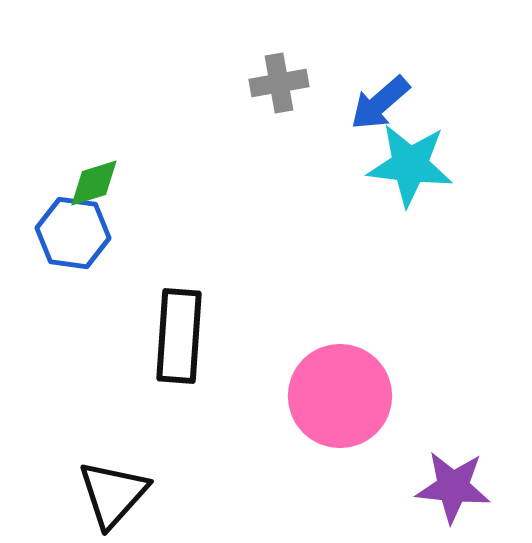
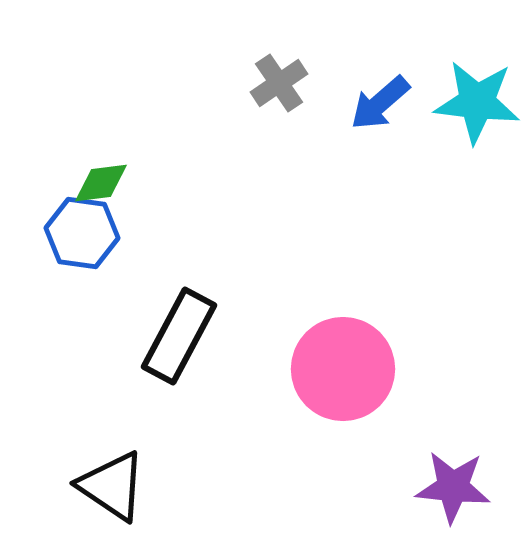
gray cross: rotated 24 degrees counterclockwise
cyan star: moved 67 px right, 63 px up
green diamond: moved 7 px right; rotated 10 degrees clockwise
blue hexagon: moved 9 px right
black rectangle: rotated 24 degrees clockwise
pink circle: moved 3 px right, 27 px up
black triangle: moved 1 px left, 8 px up; rotated 38 degrees counterclockwise
